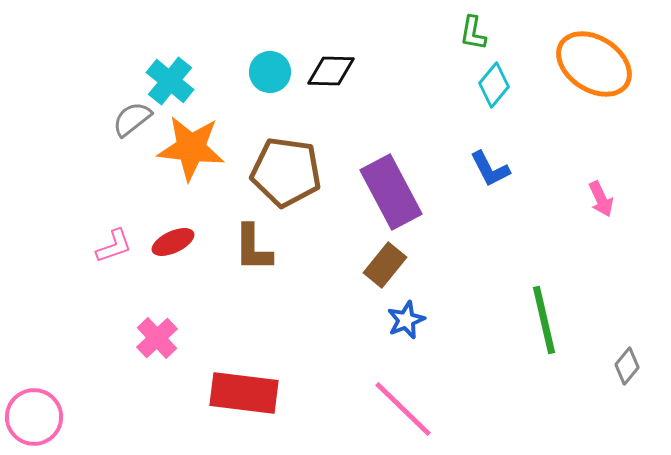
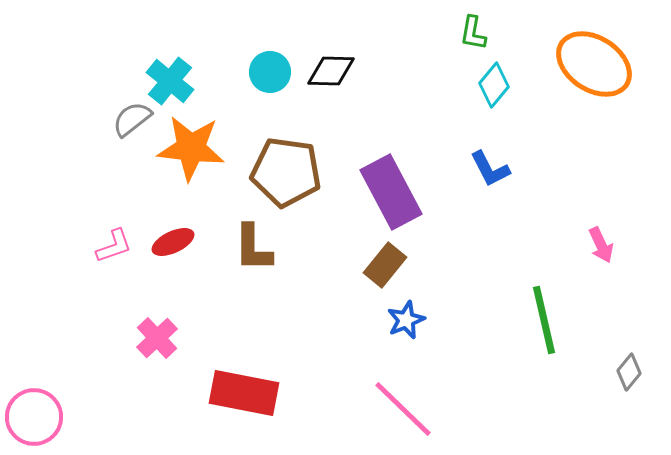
pink arrow: moved 46 px down
gray diamond: moved 2 px right, 6 px down
red rectangle: rotated 4 degrees clockwise
